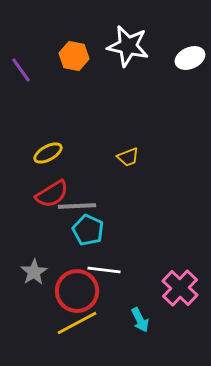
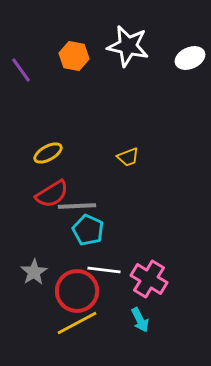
pink cross: moved 31 px left, 9 px up; rotated 12 degrees counterclockwise
